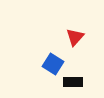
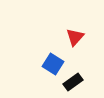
black rectangle: rotated 36 degrees counterclockwise
